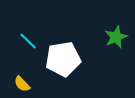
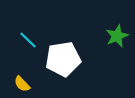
green star: moved 1 px right, 1 px up
cyan line: moved 1 px up
